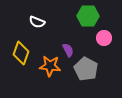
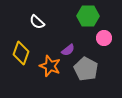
white semicircle: rotated 21 degrees clockwise
purple semicircle: rotated 80 degrees clockwise
orange star: rotated 15 degrees clockwise
